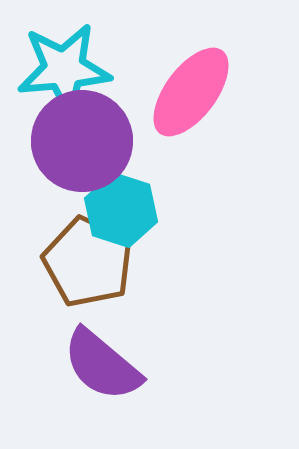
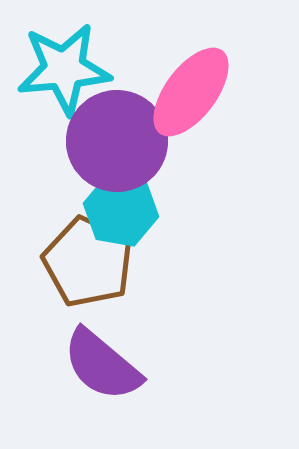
purple circle: moved 35 px right
cyan hexagon: rotated 8 degrees counterclockwise
